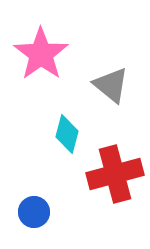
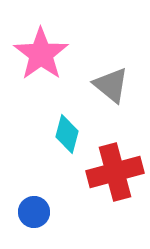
red cross: moved 2 px up
